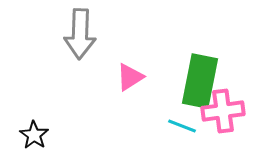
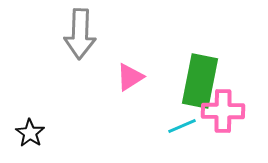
pink cross: rotated 9 degrees clockwise
cyan line: rotated 44 degrees counterclockwise
black star: moved 4 px left, 2 px up
